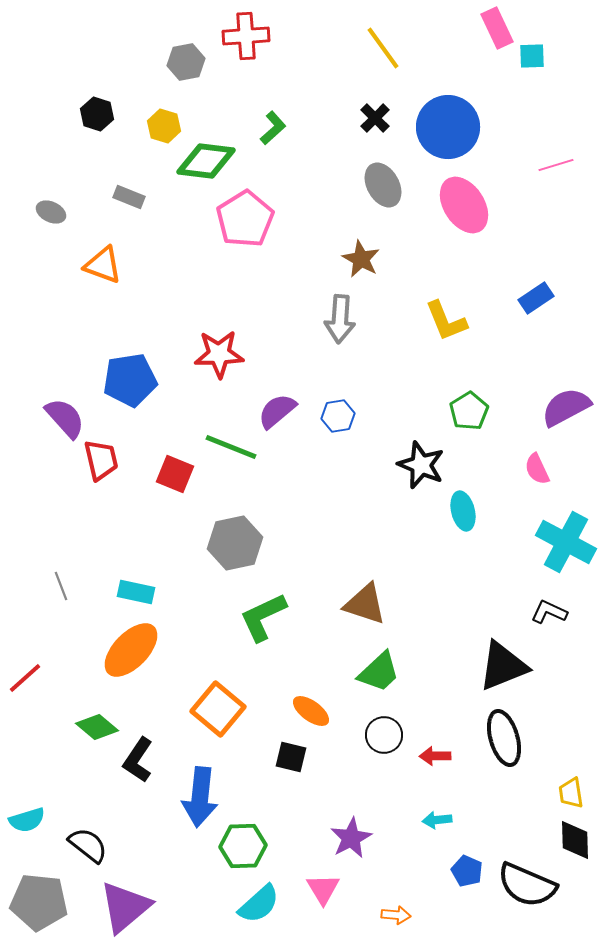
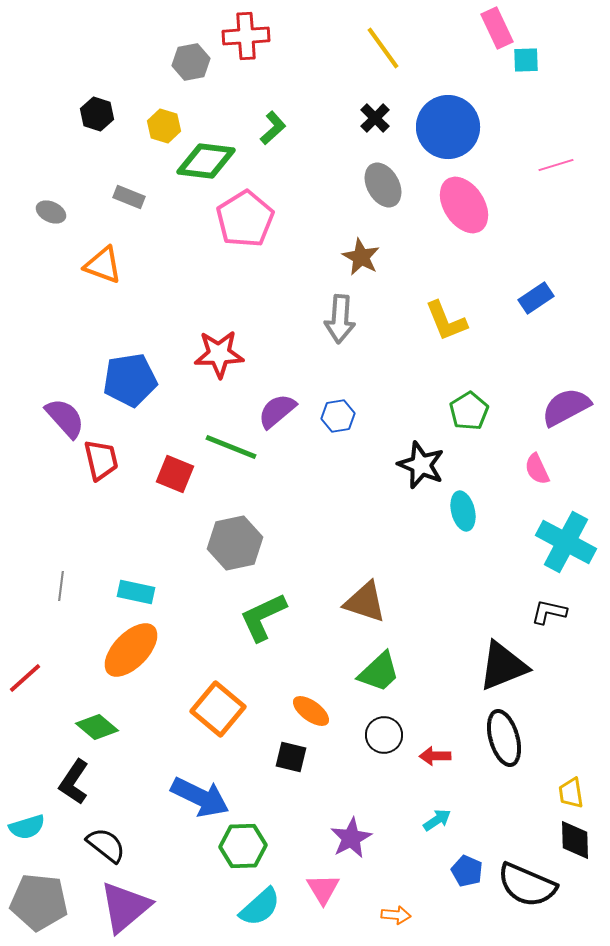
cyan square at (532, 56): moved 6 px left, 4 px down
gray hexagon at (186, 62): moved 5 px right
brown star at (361, 259): moved 2 px up
gray line at (61, 586): rotated 28 degrees clockwise
brown triangle at (365, 604): moved 2 px up
black L-shape at (549, 612): rotated 12 degrees counterclockwise
black L-shape at (138, 760): moved 64 px left, 22 px down
blue arrow at (200, 797): rotated 70 degrees counterclockwise
cyan semicircle at (27, 820): moved 7 px down
cyan arrow at (437, 820): rotated 152 degrees clockwise
black semicircle at (88, 845): moved 18 px right
cyan semicircle at (259, 904): moved 1 px right, 3 px down
